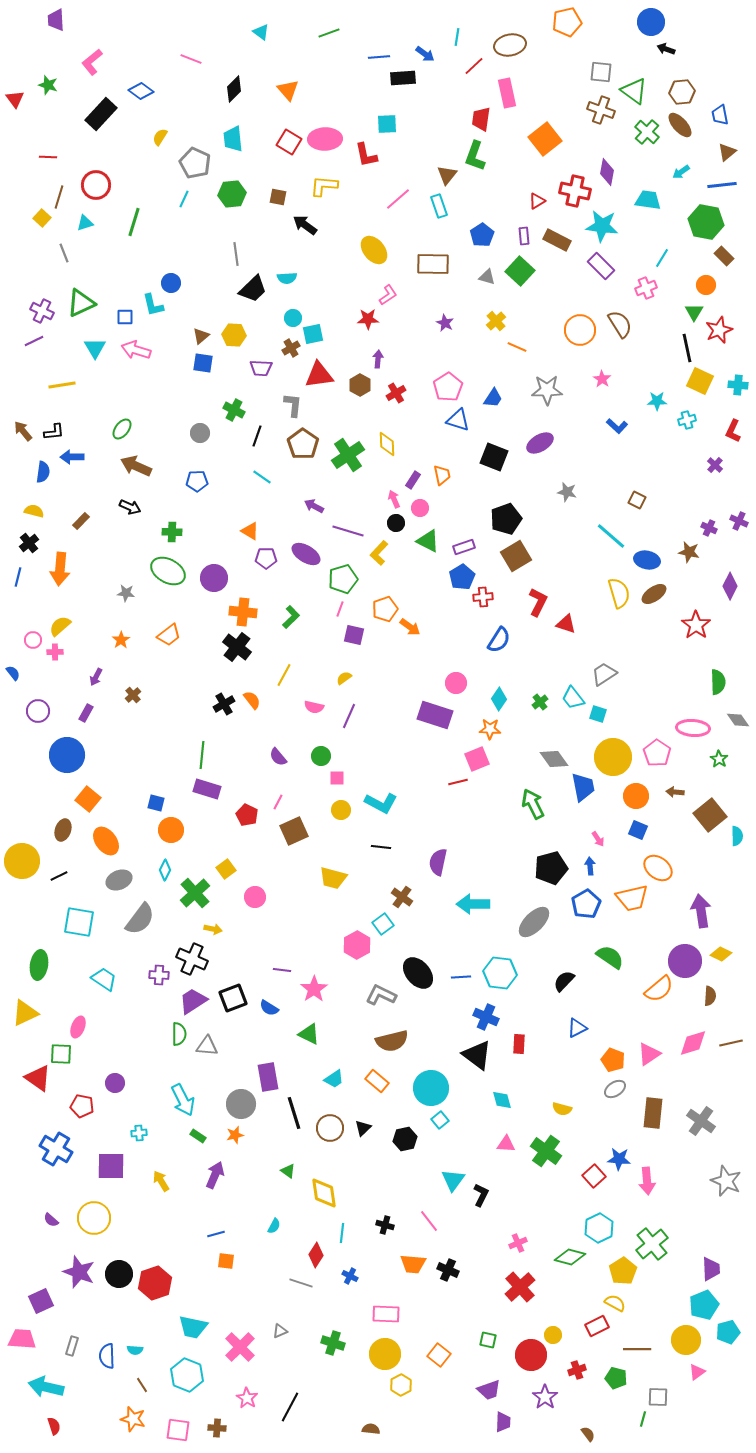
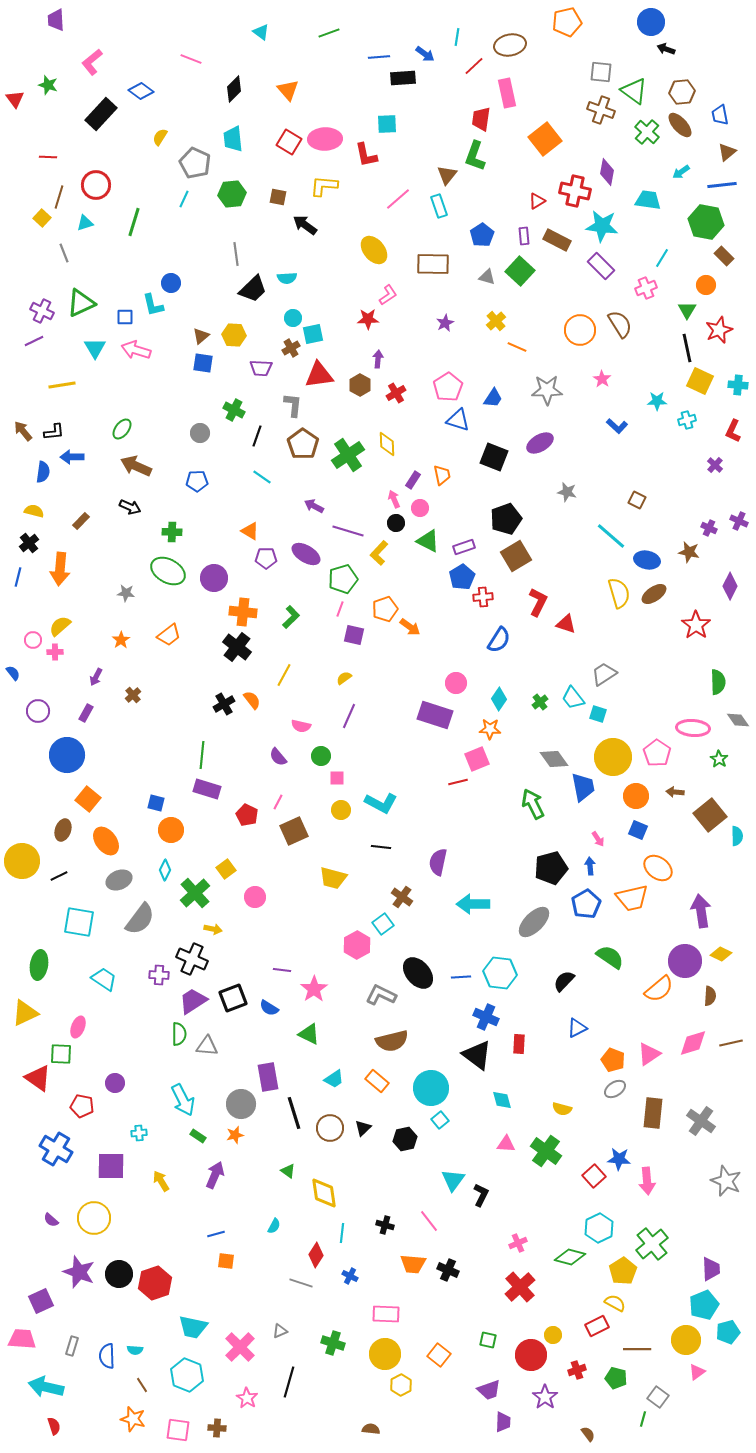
green triangle at (694, 312): moved 7 px left, 2 px up
purple star at (445, 323): rotated 18 degrees clockwise
pink semicircle at (314, 707): moved 13 px left, 19 px down
gray square at (658, 1397): rotated 35 degrees clockwise
black line at (290, 1407): moved 1 px left, 25 px up; rotated 12 degrees counterclockwise
